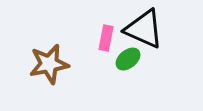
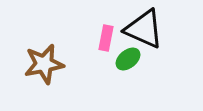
brown star: moved 5 px left
